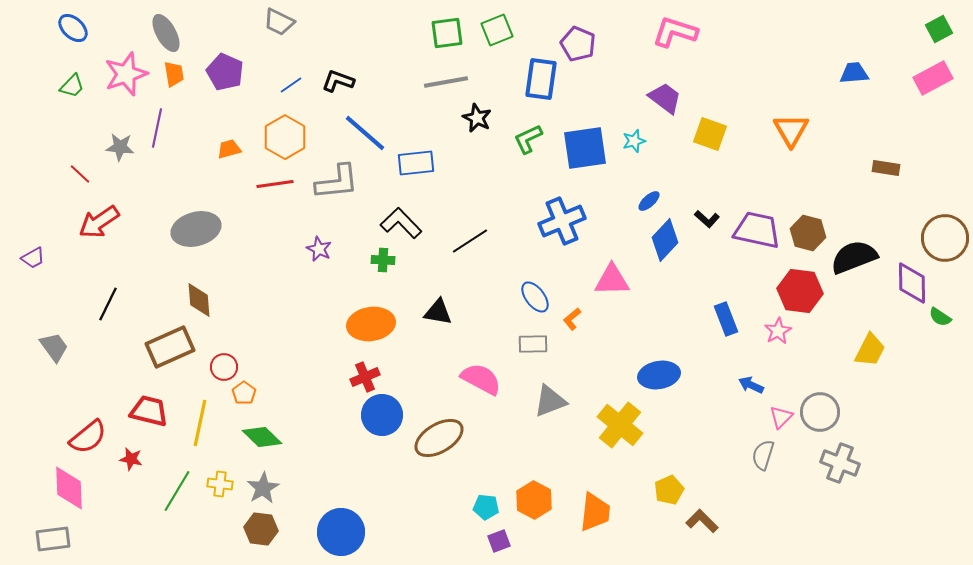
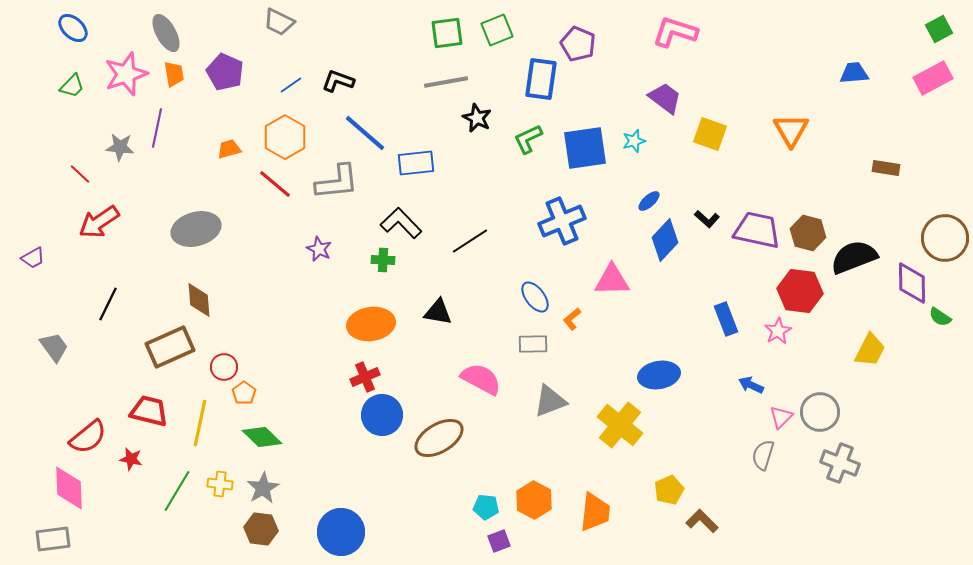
red line at (275, 184): rotated 48 degrees clockwise
